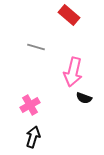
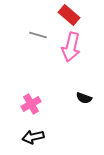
gray line: moved 2 px right, 12 px up
pink arrow: moved 2 px left, 25 px up
pink cross: moved 1 px right, 1 px up
black arrow: rotated 120 degrees counterclockwise
